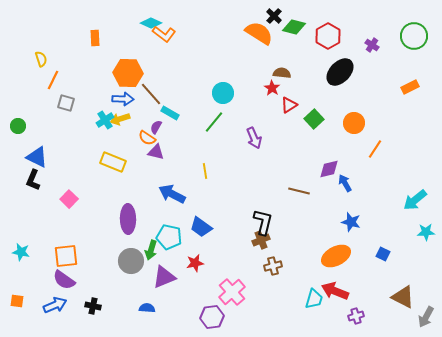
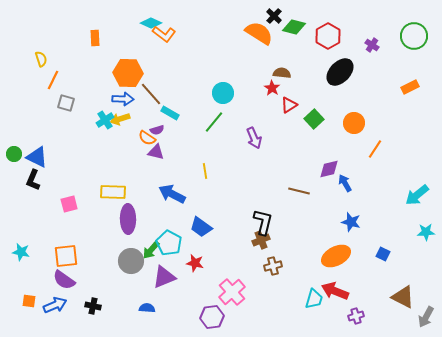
green circle at (18, 126): moved 4 px left, 28 px down
purple semicircle at (156, 127): moved 1 px right, 3 px down; rotated 136 degrees counterclockwise
yellow rectangle at (113, 162): moved 30 px down; rotated 20 degrees counterclockwise
pink square at (69, 199): moved 5 px down; rotated 30 degrees clockwise
cyan arrow at (415, 200): moved 2 px right, 5 px up
cyan pentagon at (169, 237): moved 6 px down; rotated 15 degrees clockwise
green arrow at (151, 250): rotated 24 degrees clockwise
red star at (195, 263): rotated 24 degrees clockwise
orange square at (17, 301): moved 12 px right
